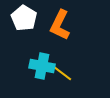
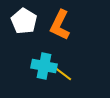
white pentagon: moved 3 px down
cyan cross: moved 2 px right
